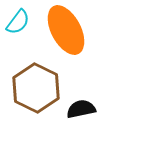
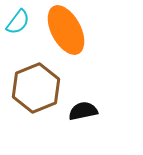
brown hexagon: rotated 12 degrees clockwise
black semicircle: moved 2 px right, 2 px down
